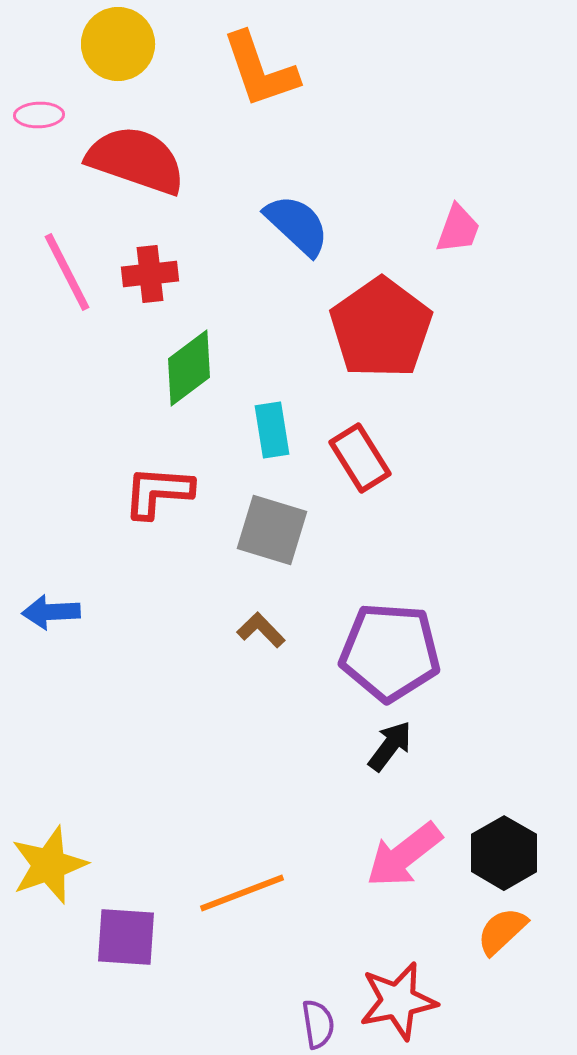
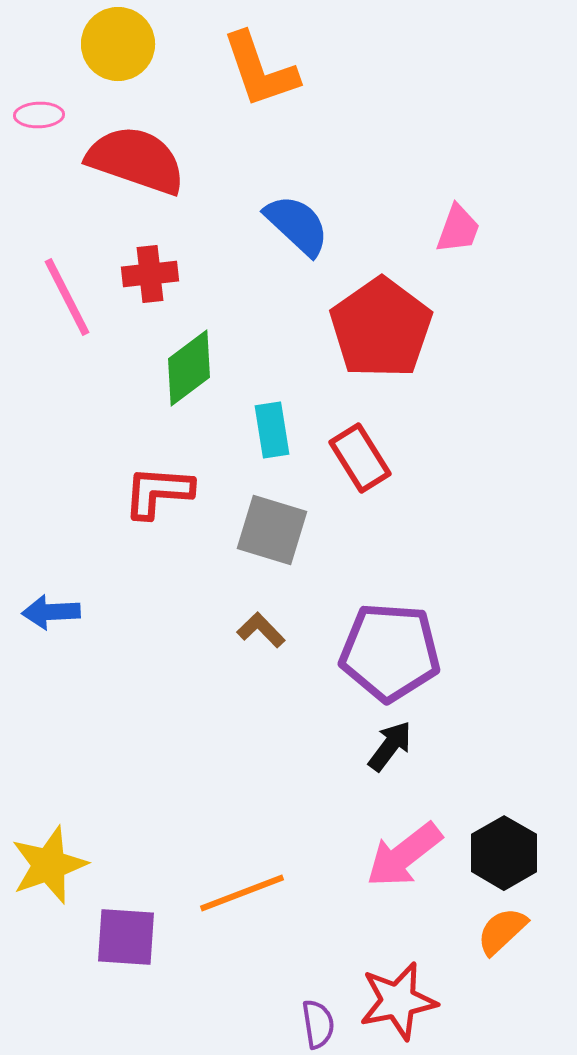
pink line: moved 25 px down
